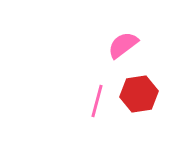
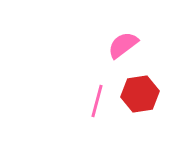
red hexagon: moved 1 px right
